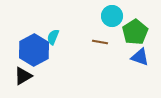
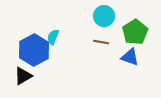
cyan circle: moved 8 px left
brown line: moved 1 px right
blue triangle: moved 10 px left
